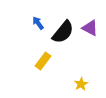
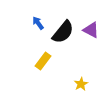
purple triangle: moved 1 px right, 2 px down
